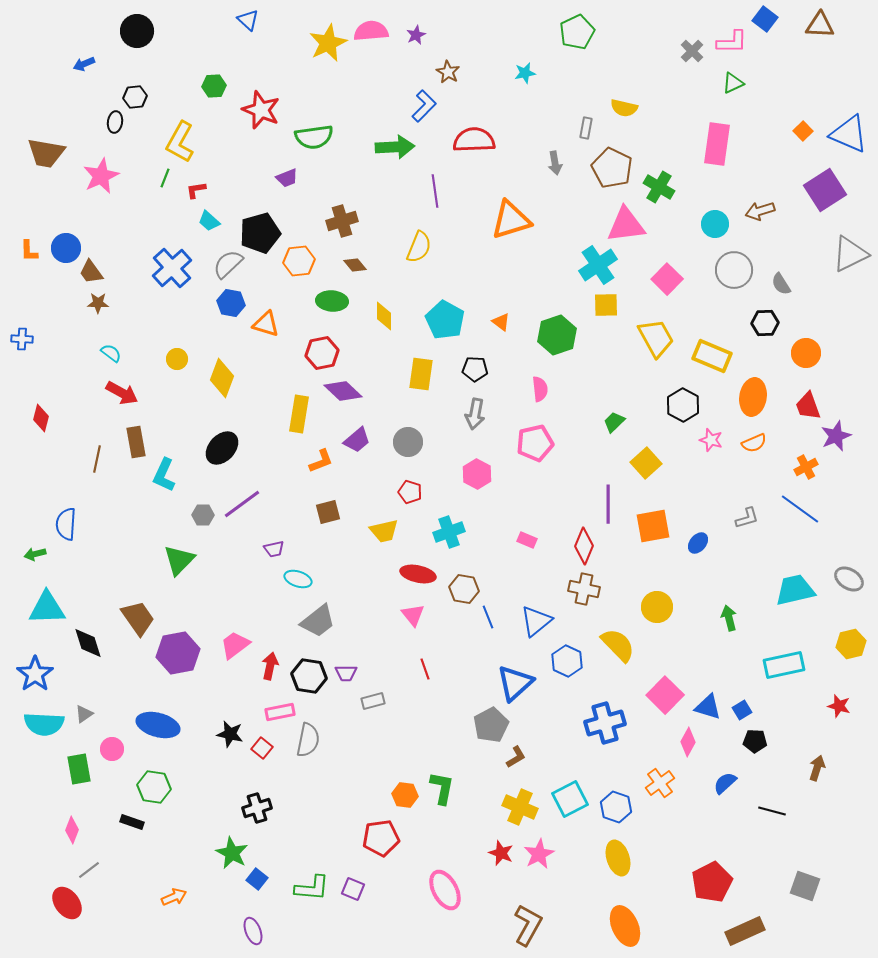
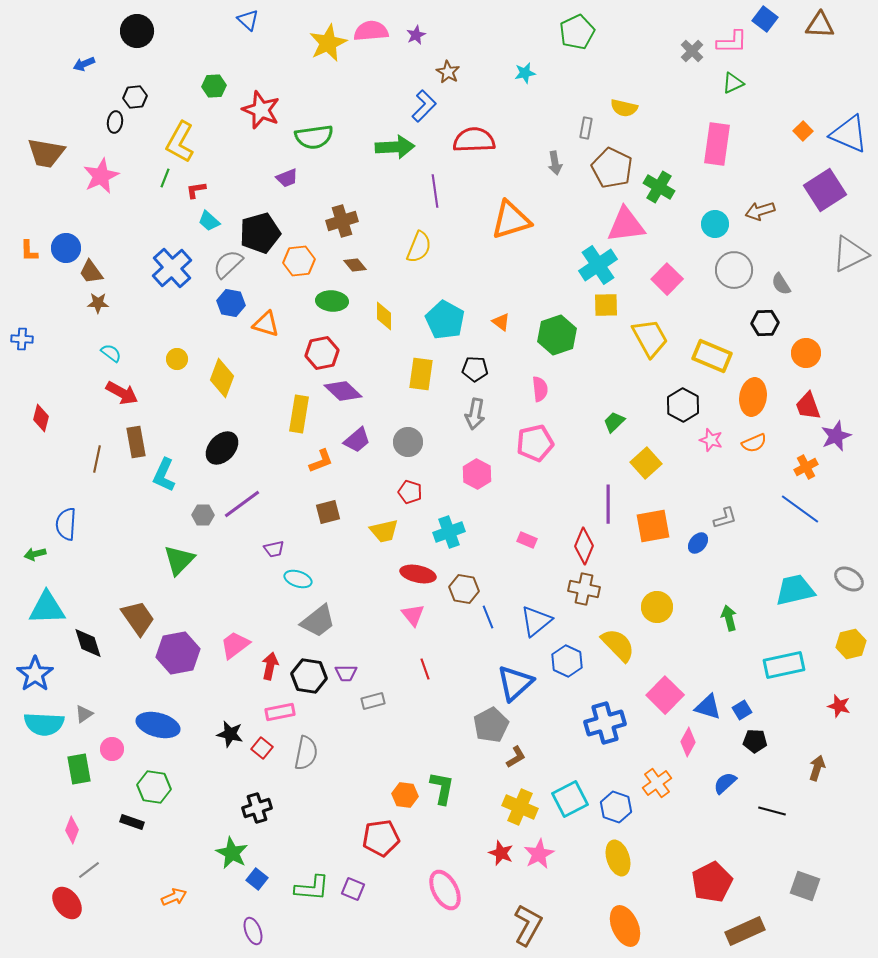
yellow trapezoid at (656, 338): moved 6 px left
gray L-shape at (747, 518): moved 22 px left
gray semicircle at (308, 740): moved 2 px left, 13 px down
orange cross at (660, 783): moved 3 px left
